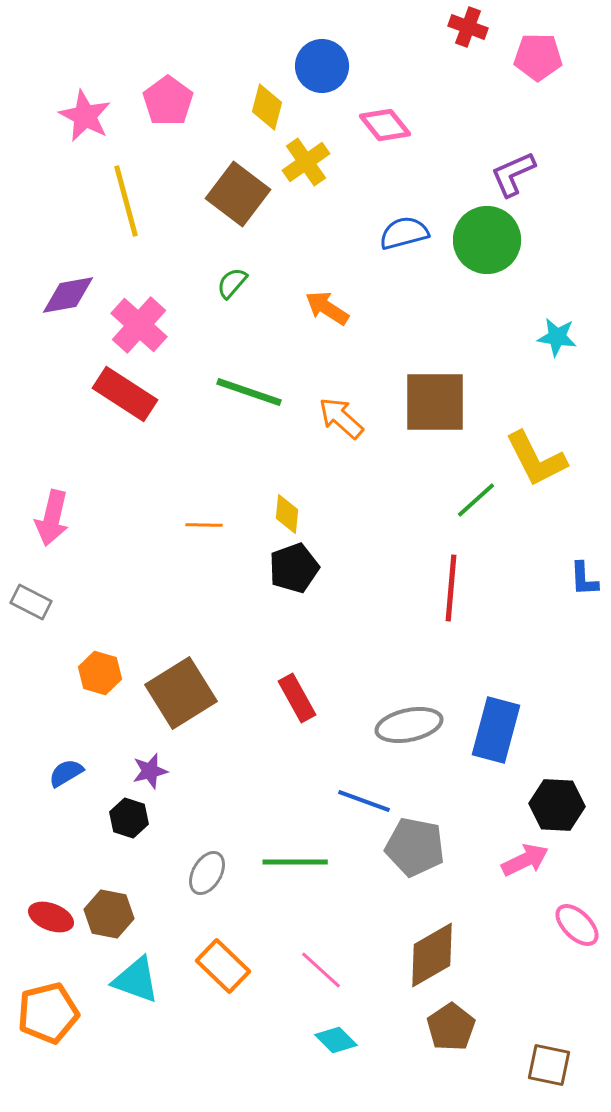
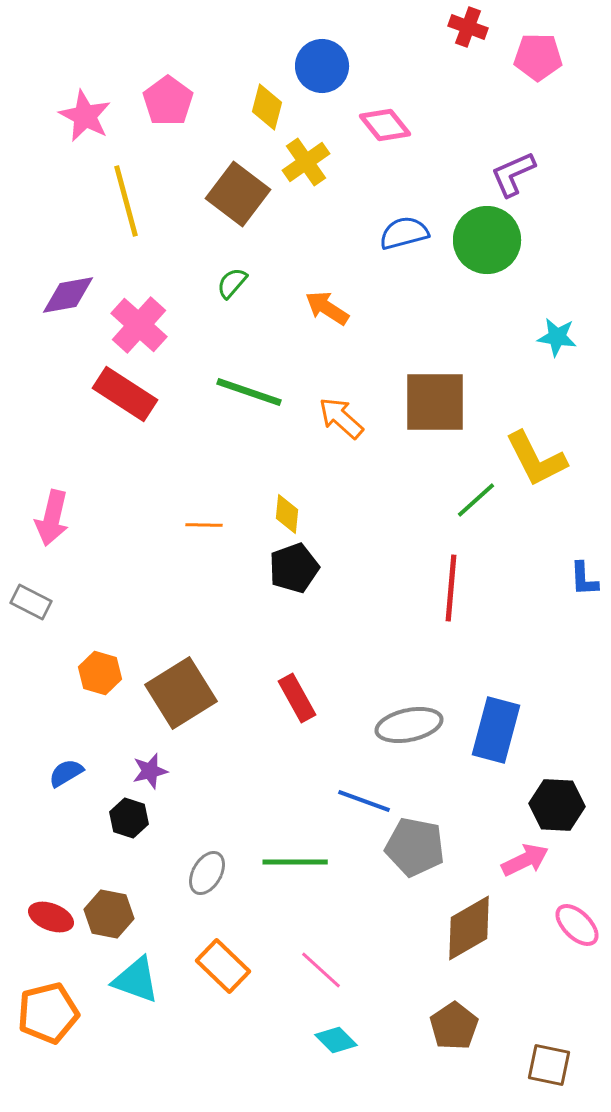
brown diamond at (432, 955): moved 37 px right, 27 px up
brown pentagon at (451, 1027): moved 3 px right, 1 px up
